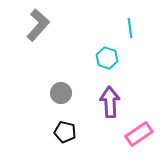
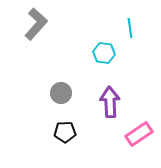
gray L-shape: moved 2 px left, 1 px up
cyan hexagon: moved 3 px left, 5 px up; rotated 10 degrees counterclockwise
black pentagon: rotated 15 degrees counterclockwise
